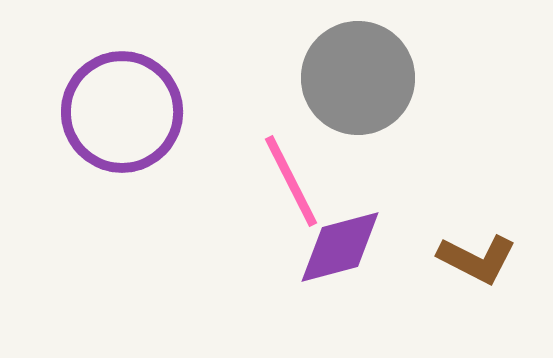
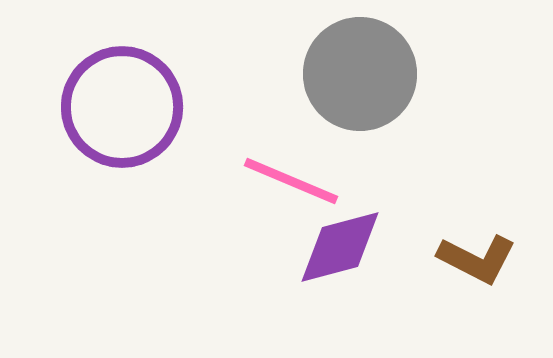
gray circle: moved 2 px right, 4 px up
purple circle: moved 5 px up
pink line: rotated 40 degrees counterclockwise
